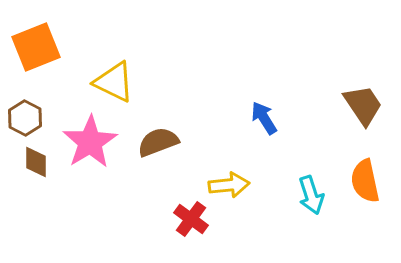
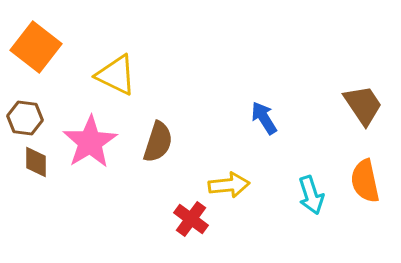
orange square: rotated 30 degrees counterclockwise
yellow triangle: moved 2 px right, 7 px up
brown hexagon: rotated 20 degrees counterclockwise
brown semicircle: rotated 129 degrees clockwise
